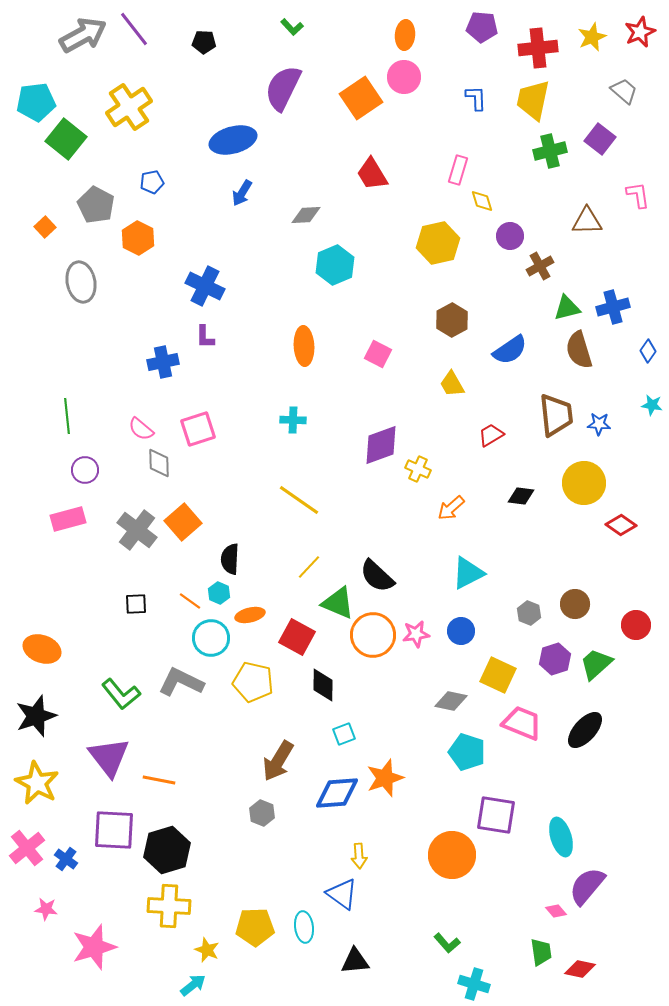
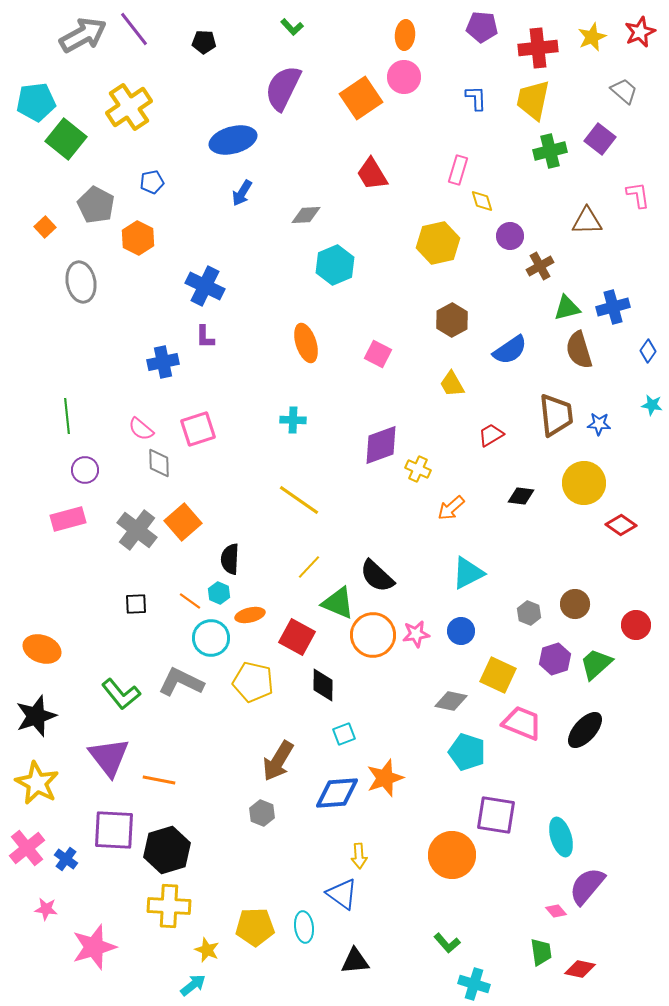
orange ellipse at (304, 346): moved 2 px right, 3 px up; rotated 15 degrees counterclockwise
